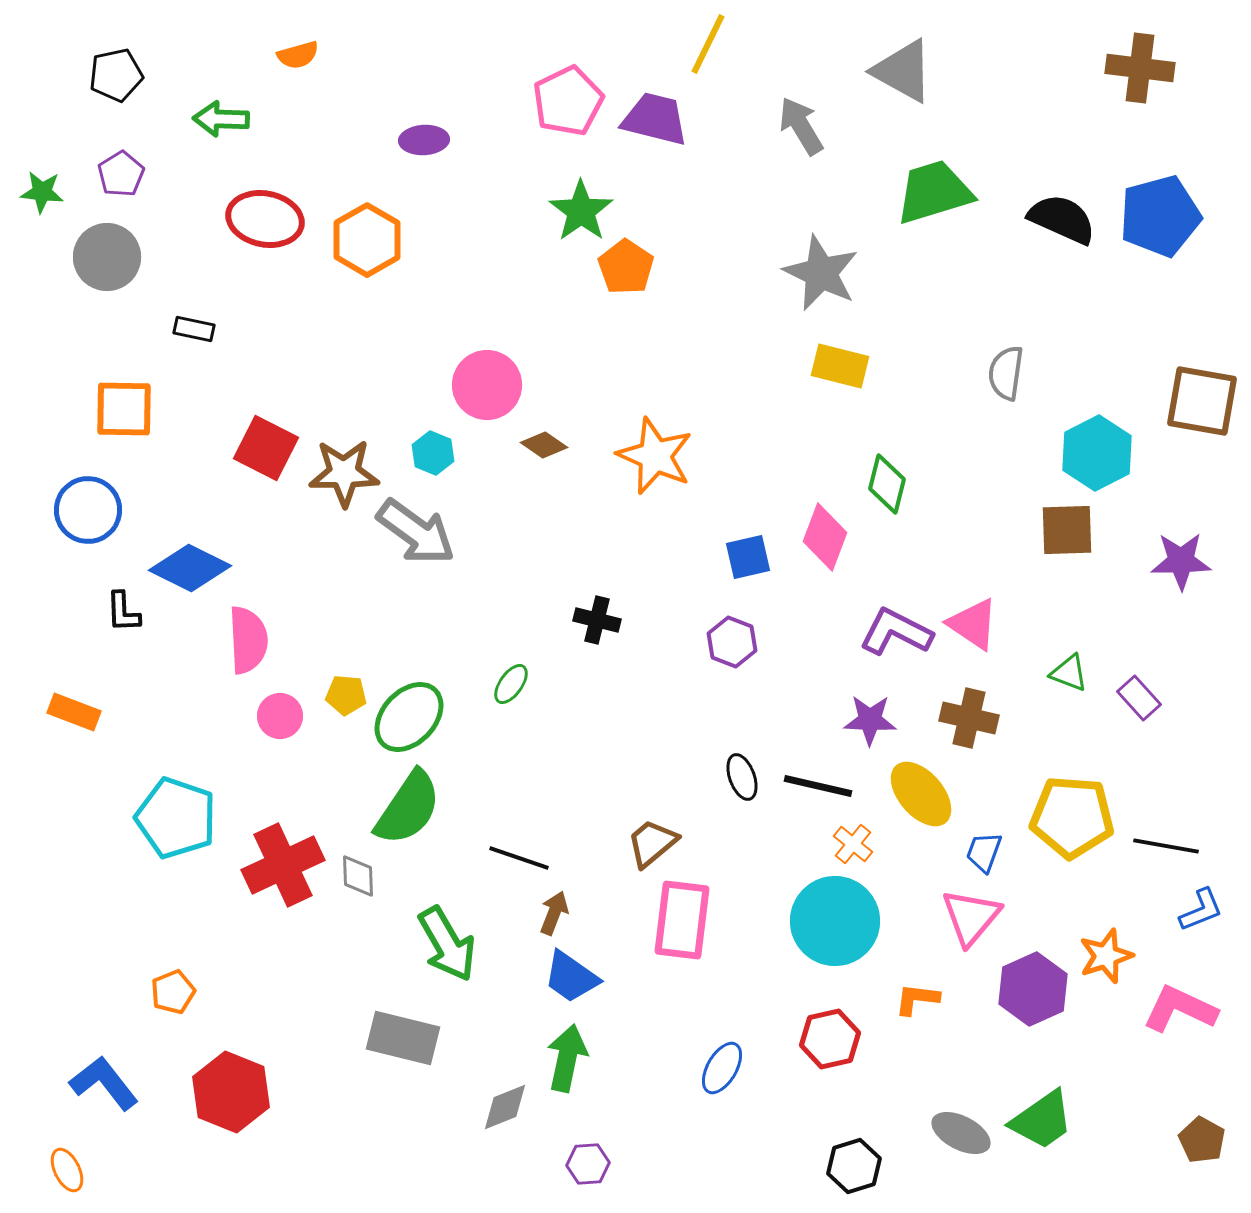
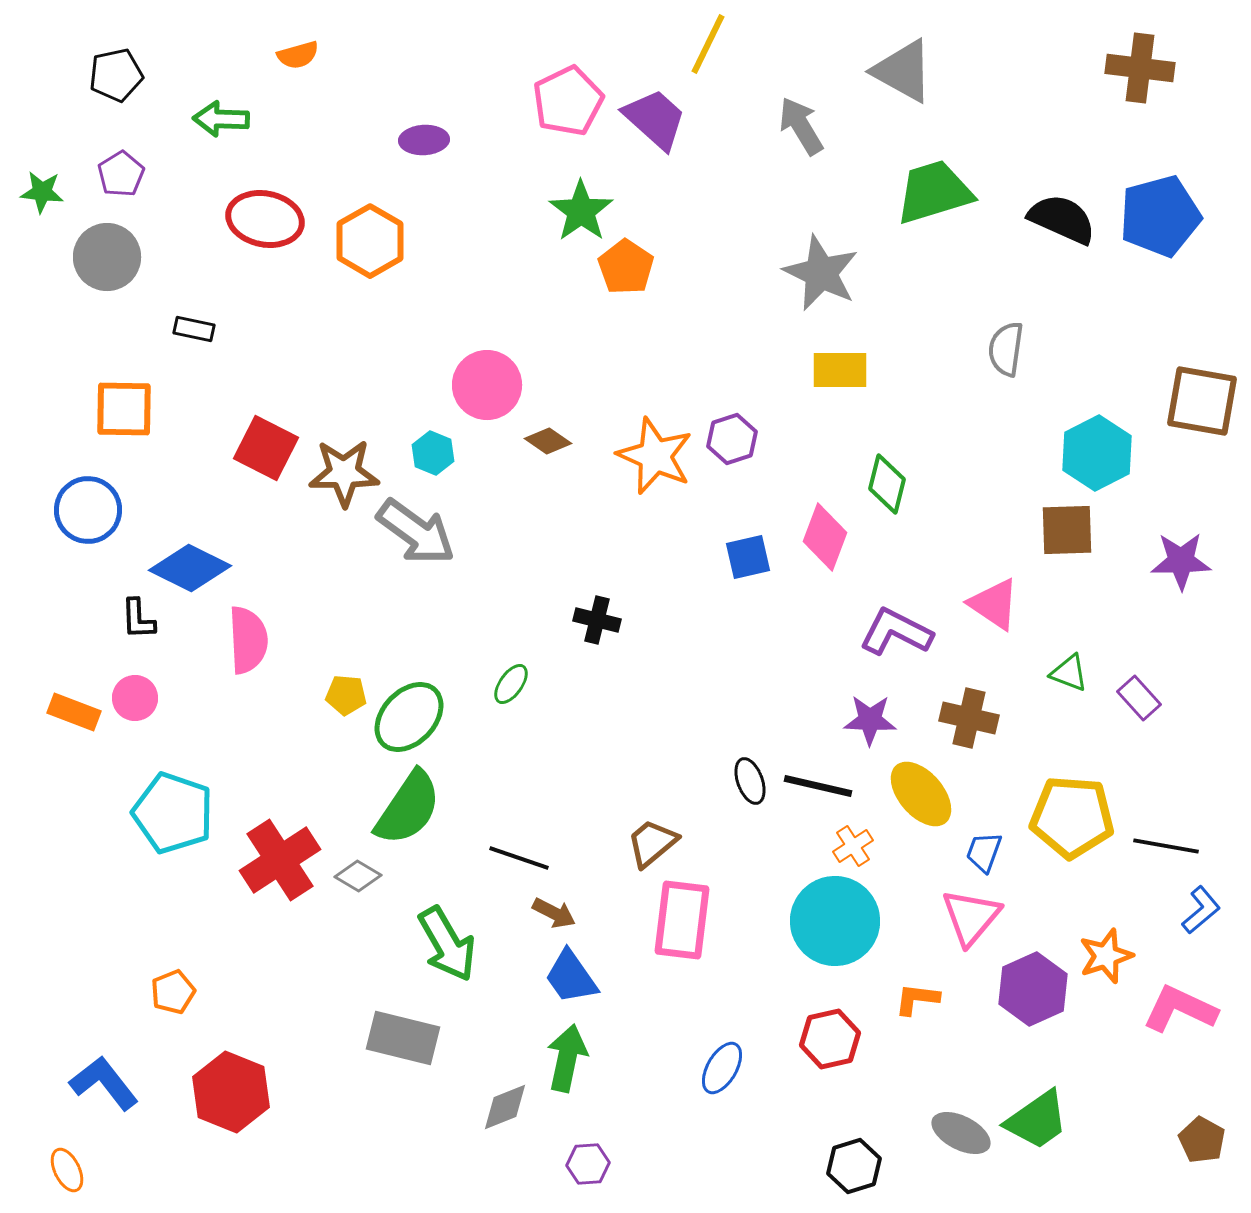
purple trapezoid at (655, 119): rotated 28 degrees clockwise
orange hexagon at (367, 240): moved 3 px right, 1 px down
yellow rectangle at (840, 366): moved 4 px down; rotated 14 degrees counterclockwise
gray semicircle at (1006, 373): moved 24 px up
brown diamond at (544, 445): moved 4 px right, 4 px up
black L-shape at (123, 612): moved 15 px right, 7 px down
pink triangle at (973, 624): moved 21 px right, 20 px up
purple hexagon at (732, 642): moved 203 px up; rotated 21 degrees clockwise
pink circle at (280, 716): moved 145 px left, 18 px up
black ellipse at (742, 777): moved 8 px right, 4 px down
cyan pentagon at (176, 818): moved 3 px left, 5 px up
orange cross at (853, 844): moved 2 px down; rotated 18 degrees clockwise
red cross at (283, 865): moved 3 px left, 5 px up; rotated 8 degrees counterclockwise
gray diamond at (358, 876): rotated 57 degrees counterclockwise
blue L-shape at (1201, 910): rotated 18 degrees counterclockwise
brown arrow at (554, 913): rotated 96 degrees clockwise
blue trapezoid at (571, 977): rotated 20 degrees clockwise
green trapezoid at (1042, 1120): moved 5 px left
